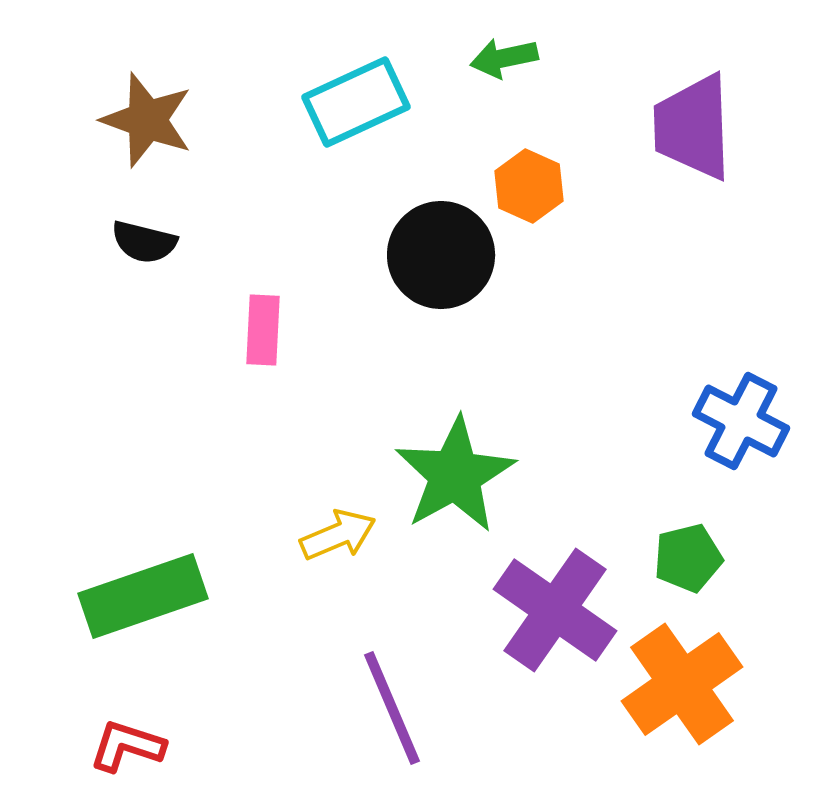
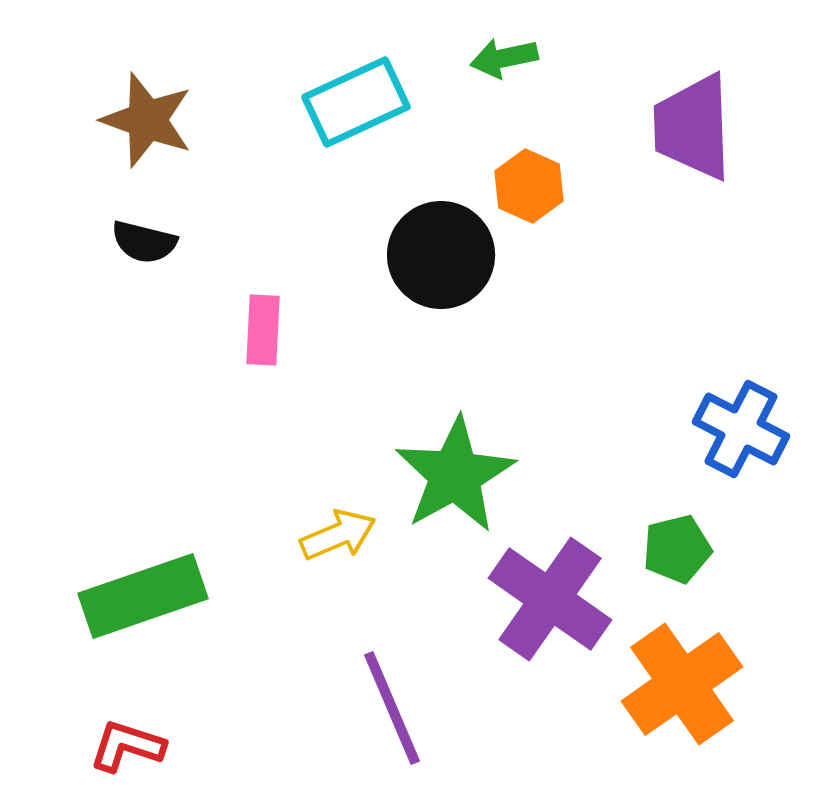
blue cross: moved 8 px down
green pentagon: moved 11 px left, 9 px up
purple cross: moved 5 px left, 11 px up
